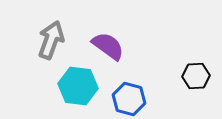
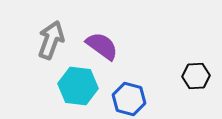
purple semicircle: moved 6 px left
